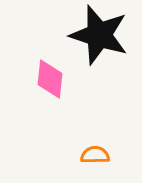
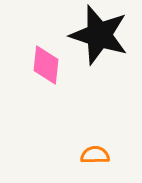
pink diamond: moved 4 px left, 14 px up
